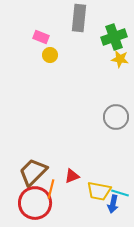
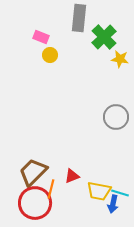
green cross: moved 10 px left; rotated 25 degrees counterclockwise
